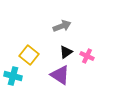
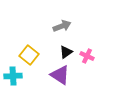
cyan cross: rotated 18 degrees counterclockwise
